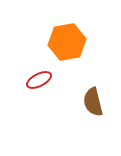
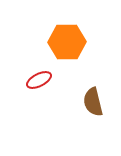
orange hexagon: rotated 9 degrees clockwise
